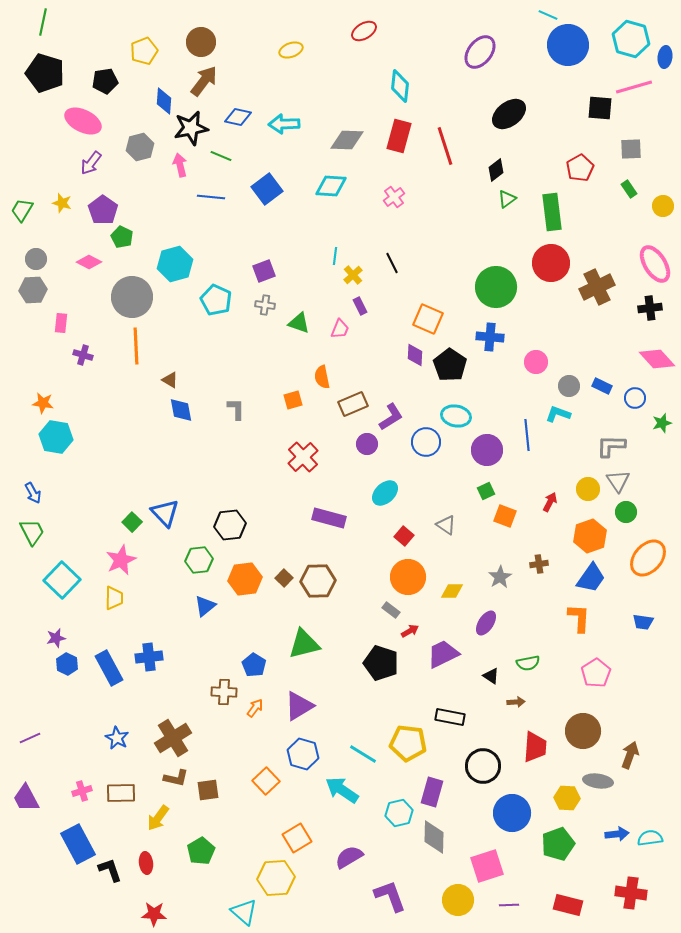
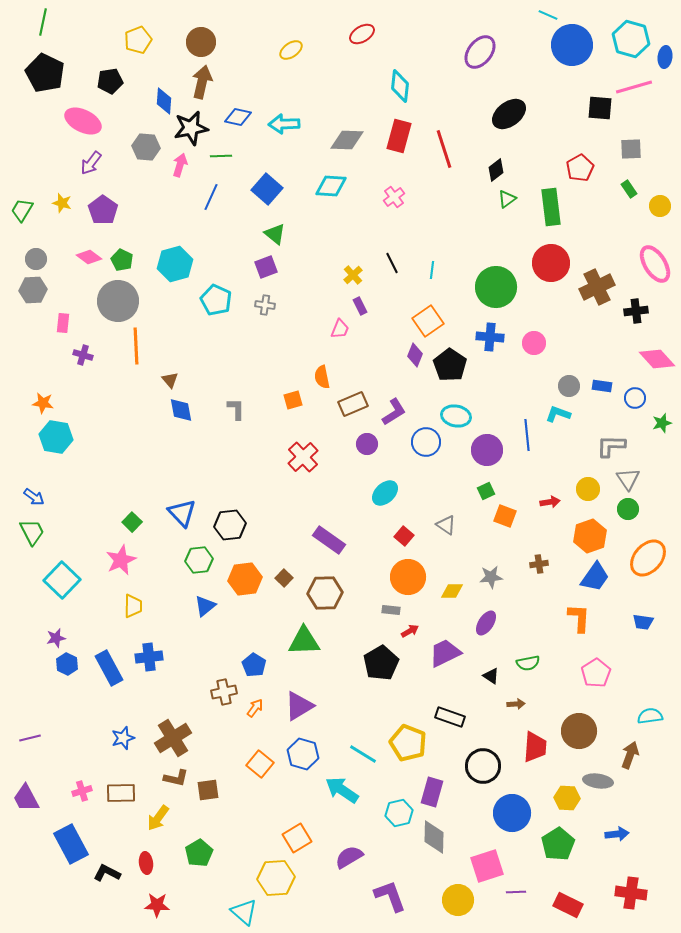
red ellipse at (364, 31): moved 2 px left, 3 px down
blue circle at (568, 45): moved 4 px right
yellow ellipse at (291, 50): rotated 15 degrees counterclockwise
yellow pentagon at (144, 51): moved 6 px left, 11 px up
black pentagon at (45, 73): rotated 9 degrees clockwise
black pentagon at (105, 81): moved 5 px right
brown arrow at (204, 81): moved 2 px left, 1 px down; rotated 24 degrees counterclockwise
red line at (445, 146): moved 1 px left, 3 px down
gray hexagon at (140, 147): moved 6 px right; rotated 20 degrees clockwise
green line at (221, 156): rotated 25 degrees counterclockwise
pink arrow at (180, 165): rotated 30 degrees clockwise
blue square at (267, 189): rotated 12 degrees counterclockwise
blue line at (211, 197): rotated 72 degrees counterclockwise
yellow circle at (663, 206): moved 3 px left
green rectangle at (552, 212): moved 1 px left, 5 px up
green pentagon at (122, 237): moved 23 px down
cyan line at (335, 256): moved 97 px right, 14 px down
pink diamond at (89, 262): moved 5 px up; rotated 10 degrees clockwise
purple square at (264, 271): moved 2 px right, 4 px up
gray circle at (132, 297): moved 14 px left, 4 px down
black cross at (650, 308): moved 14 px left, 3 px down
orange square at (428, 319): moved 2 px down; rotated 32 degrees clockwise
pink rectangle at (61, 323): moved 2 px right
green triangle at (299, 323): moved 24 px left, 89 px up; rotated 20 degrees clockwise
purple diamond at (415, 355): rotated 20 degrees clockwise
pink circle at (536, 362): moved 2 px left, 19 px up
brown triangle at (170, 380): rotated 18 degrees clockwise
blue rectangle at (602, 386): rotated 18 degrees counterclockwise
purple L-shape at (391, 417): moved 3 px right, 5 px up
gray triangle at (618, 481): moved 10 px right, 2 px up
blue arrow at (33, 493): moved 1 px right, 4 px down; rotated 25 degrees counterclockwise
red arrow at (550, 502): rotated 54 degrees clockwise
green circle at (626, 512): moved 2 px right, 3 px up
blue triangle at (165, 513): moved 17 px right
purple rectangle at (329, 518): moved 22 px down; rotated 20 degrees clockwise
gray star at (500, 577): moved 9 px left; rotated 25 degrees clockwise
blue trapezoid at (591, 578): moved 4 px right, 1 px up
brown hexagon at (318, 581): moved 7 px right, 12 px down
yellow trapezoid at (114, 598): moved 19 px right, 8 px down
gray rectangle at (391, 610): rotated 30 degrees counterclockwise
green triangle at (304, 644): moved 3 px up; rotated 12 degrees clockwise
purple trapezoid at (443, 654): moved 2 px right, 1 px up
black pentagon at (381, 663): rotated 24 degrees clockwise
brown cross at (224, 692): rotated 15 degrees counterclockwise
brown arrow at (516, 702): moved 2 px down
black rectangle at (450, 717): rotated 8 degrees clockwise
brown circle at (583, 731): moved 4 px left
purple line at (30, 738): rotated 10 degrees clockwise
blue star at (117, 738): moved 6 px right; rotated 25 degrees clockwise
yellow pentagon at (408, 743): rotated 15 degrees clockwise
orange square at (266, 781): moved 6 px left, 17 px up; rotated 8 degrees counterclockwise
cyan semicircle at (650, 838): moved 122 px up
blue rectangle at (78, 844): moved 7 px left
green pentagon at (558, 844): rotated 12 degrees counterclockwise
green pentagon at (201, 851): moved 2 px left, 2 px down
black L-shape at (110, 870): moved 3 px left, 3 px down; rotated 44 degrees counterclockwise
purple line at (509, 905): moved 7 px right, 13 px up
red rectangle at (568, 905): rotated 12 degrees clockwise
red star at (154, 914): moved 3 px right, 9 px up
